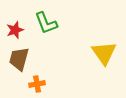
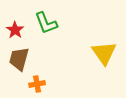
red star: rotated 18 degrees counterclockwise
